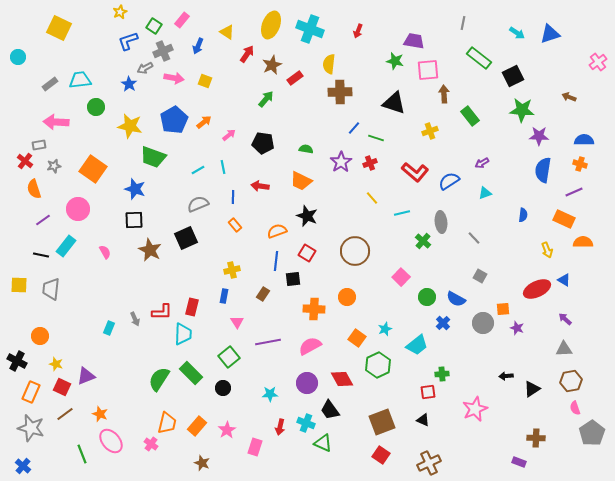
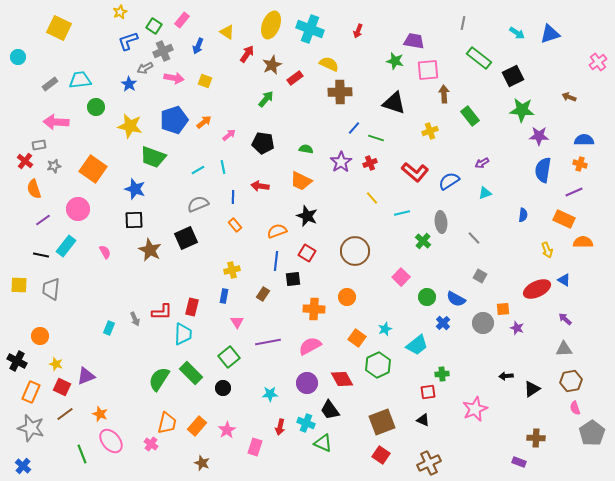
yellow semicircle at (329, 64): rotated 108 degrees clockwise
blue pentagon at (174, 120): rotated 12 degrees clockwise
